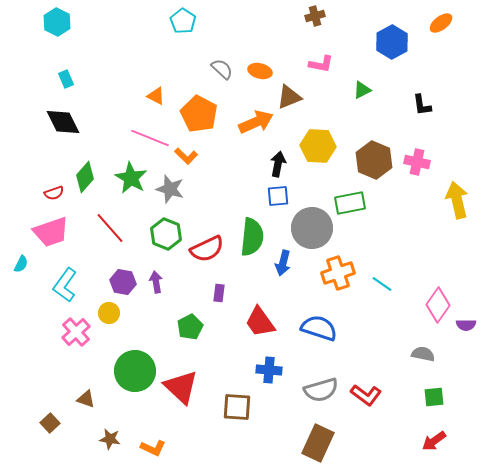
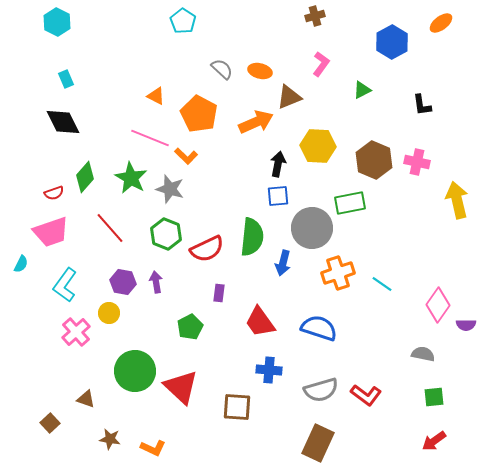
pink L-shape at (321, 64): rotated 65 degrees counterclockwise
